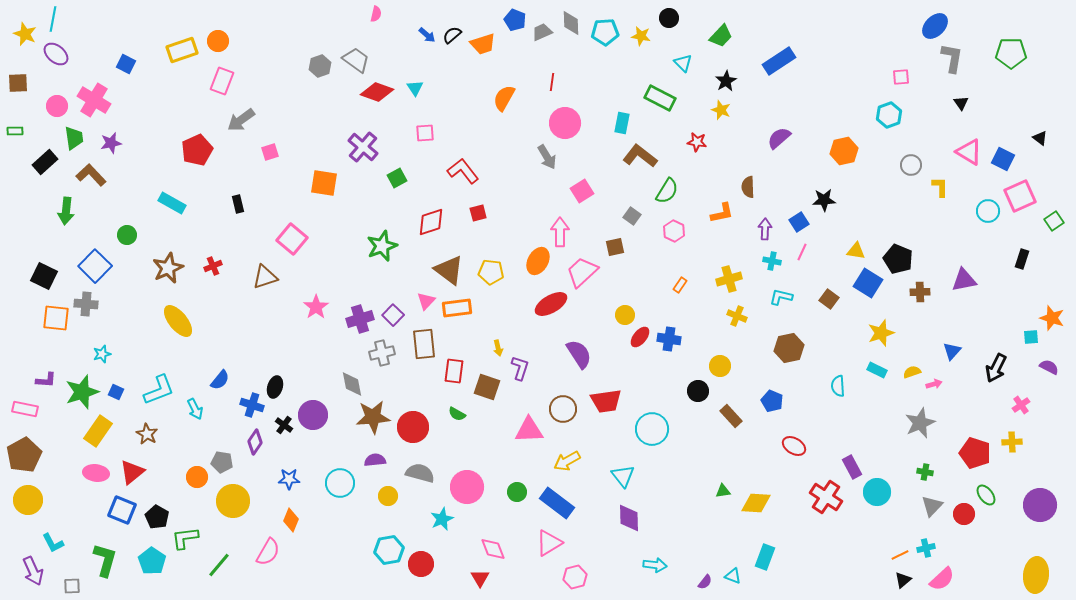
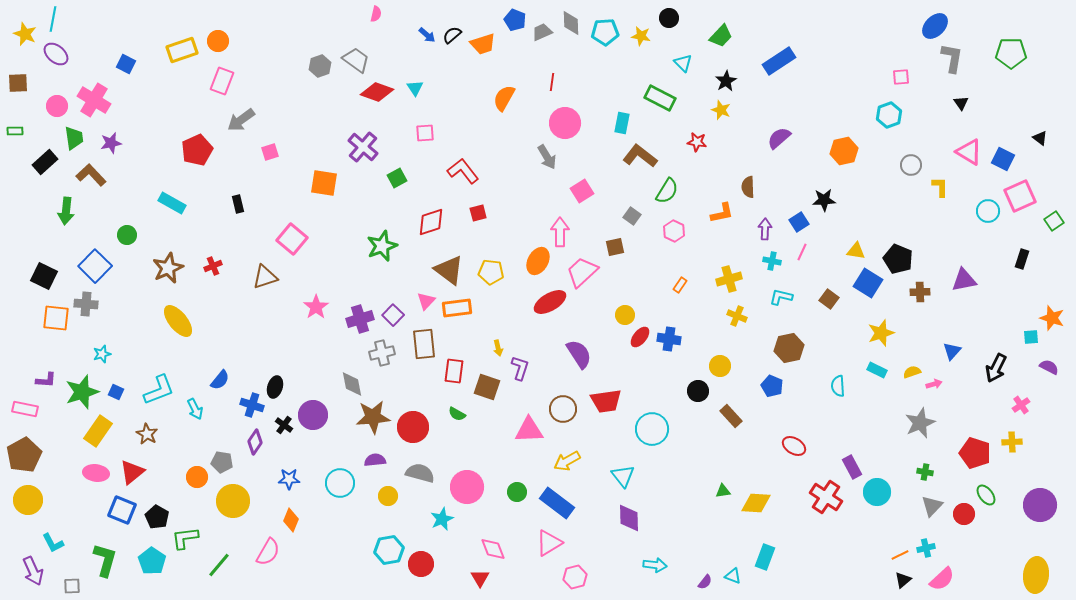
red ellipse at (551, 304): moved 1 px left, 2 px up
blue pentagon at (772, 401): moved 15 px up
